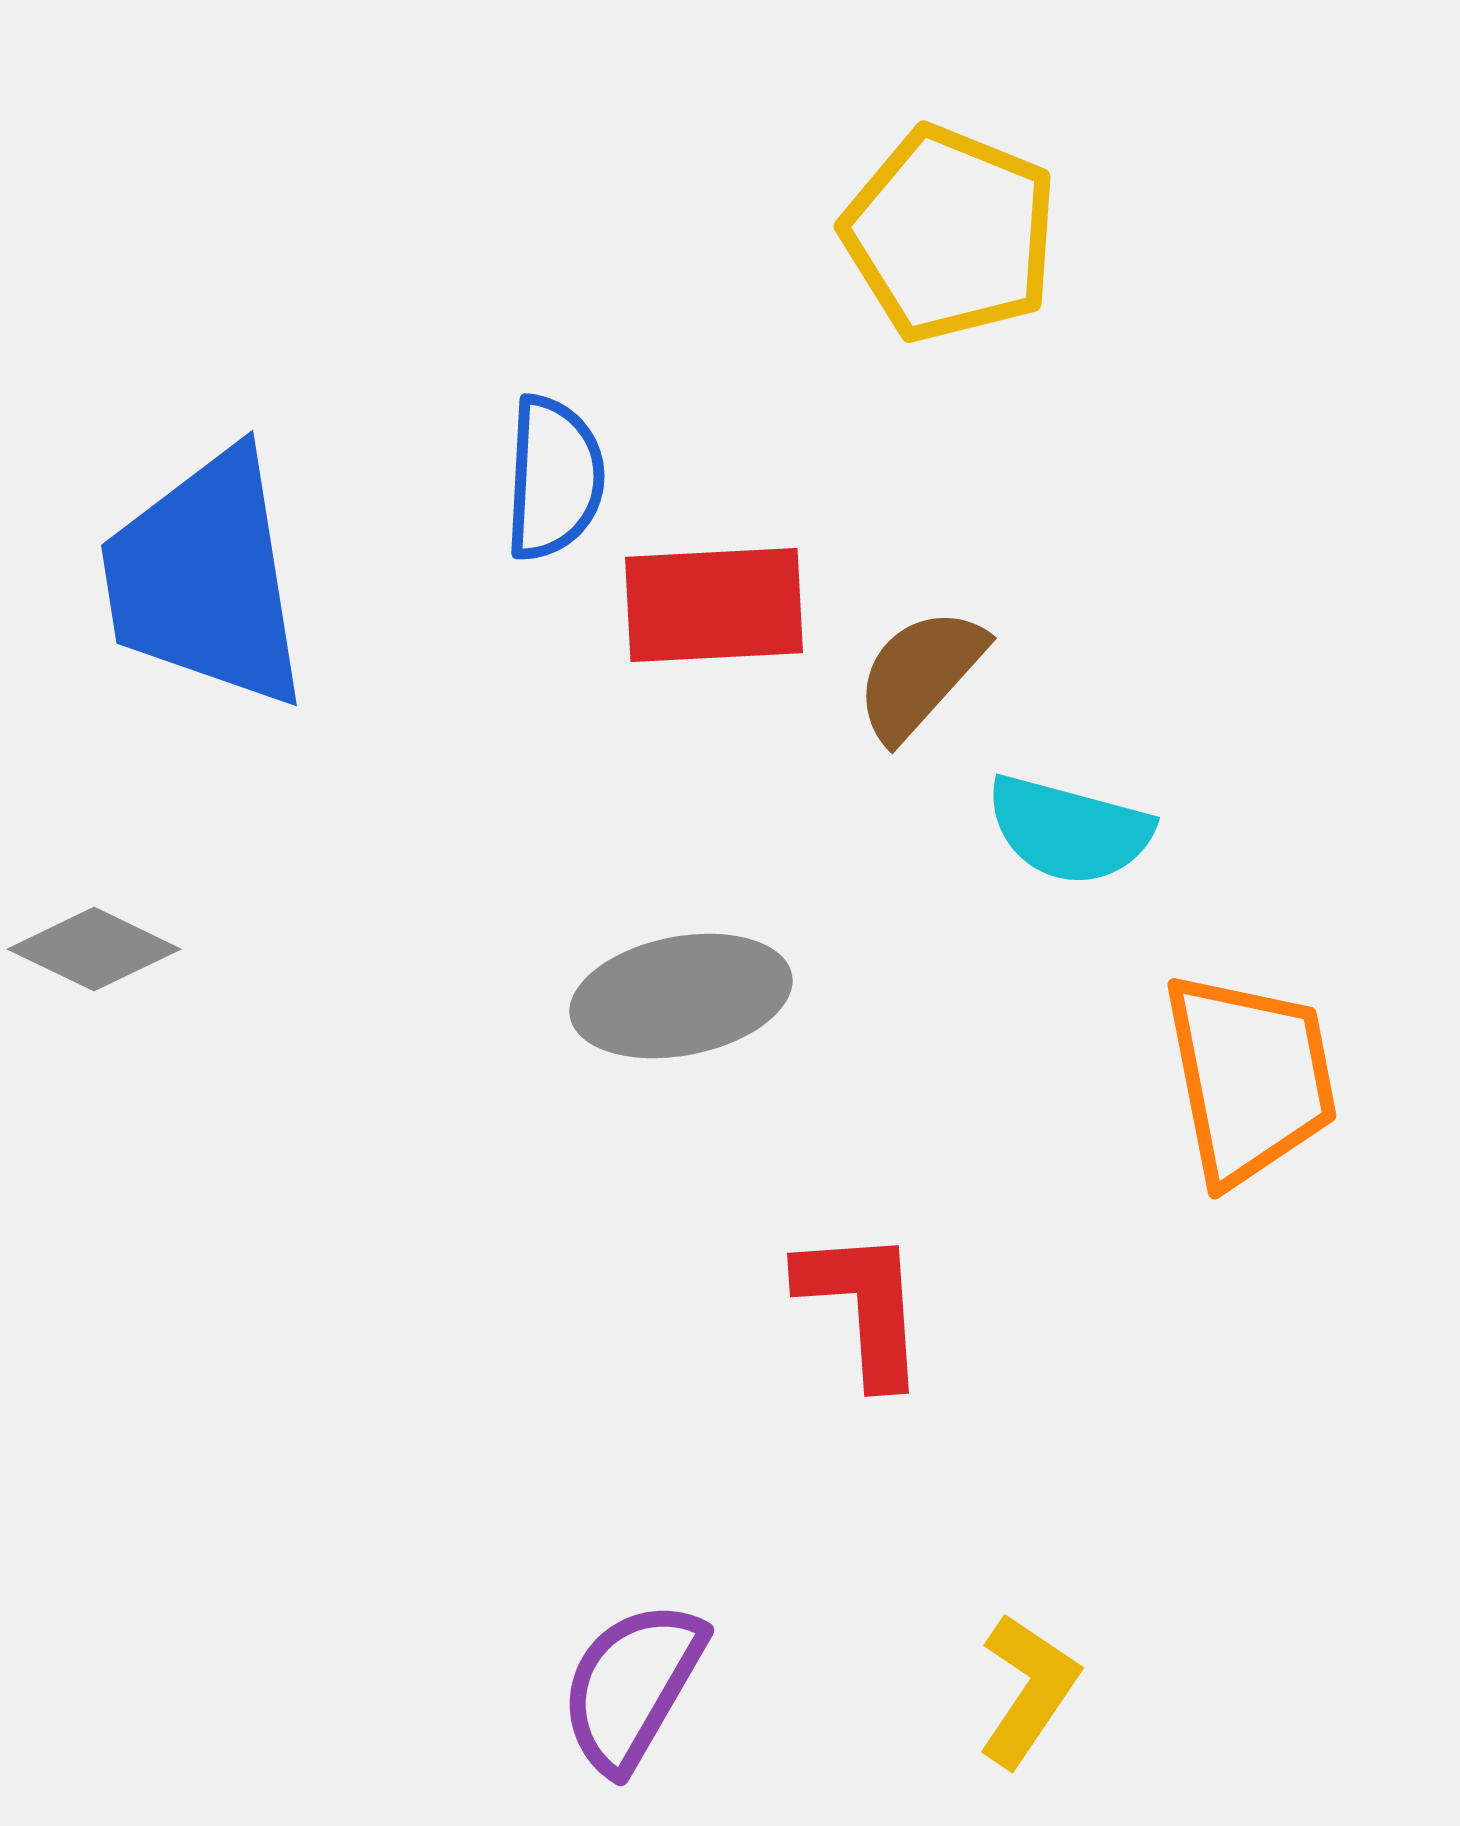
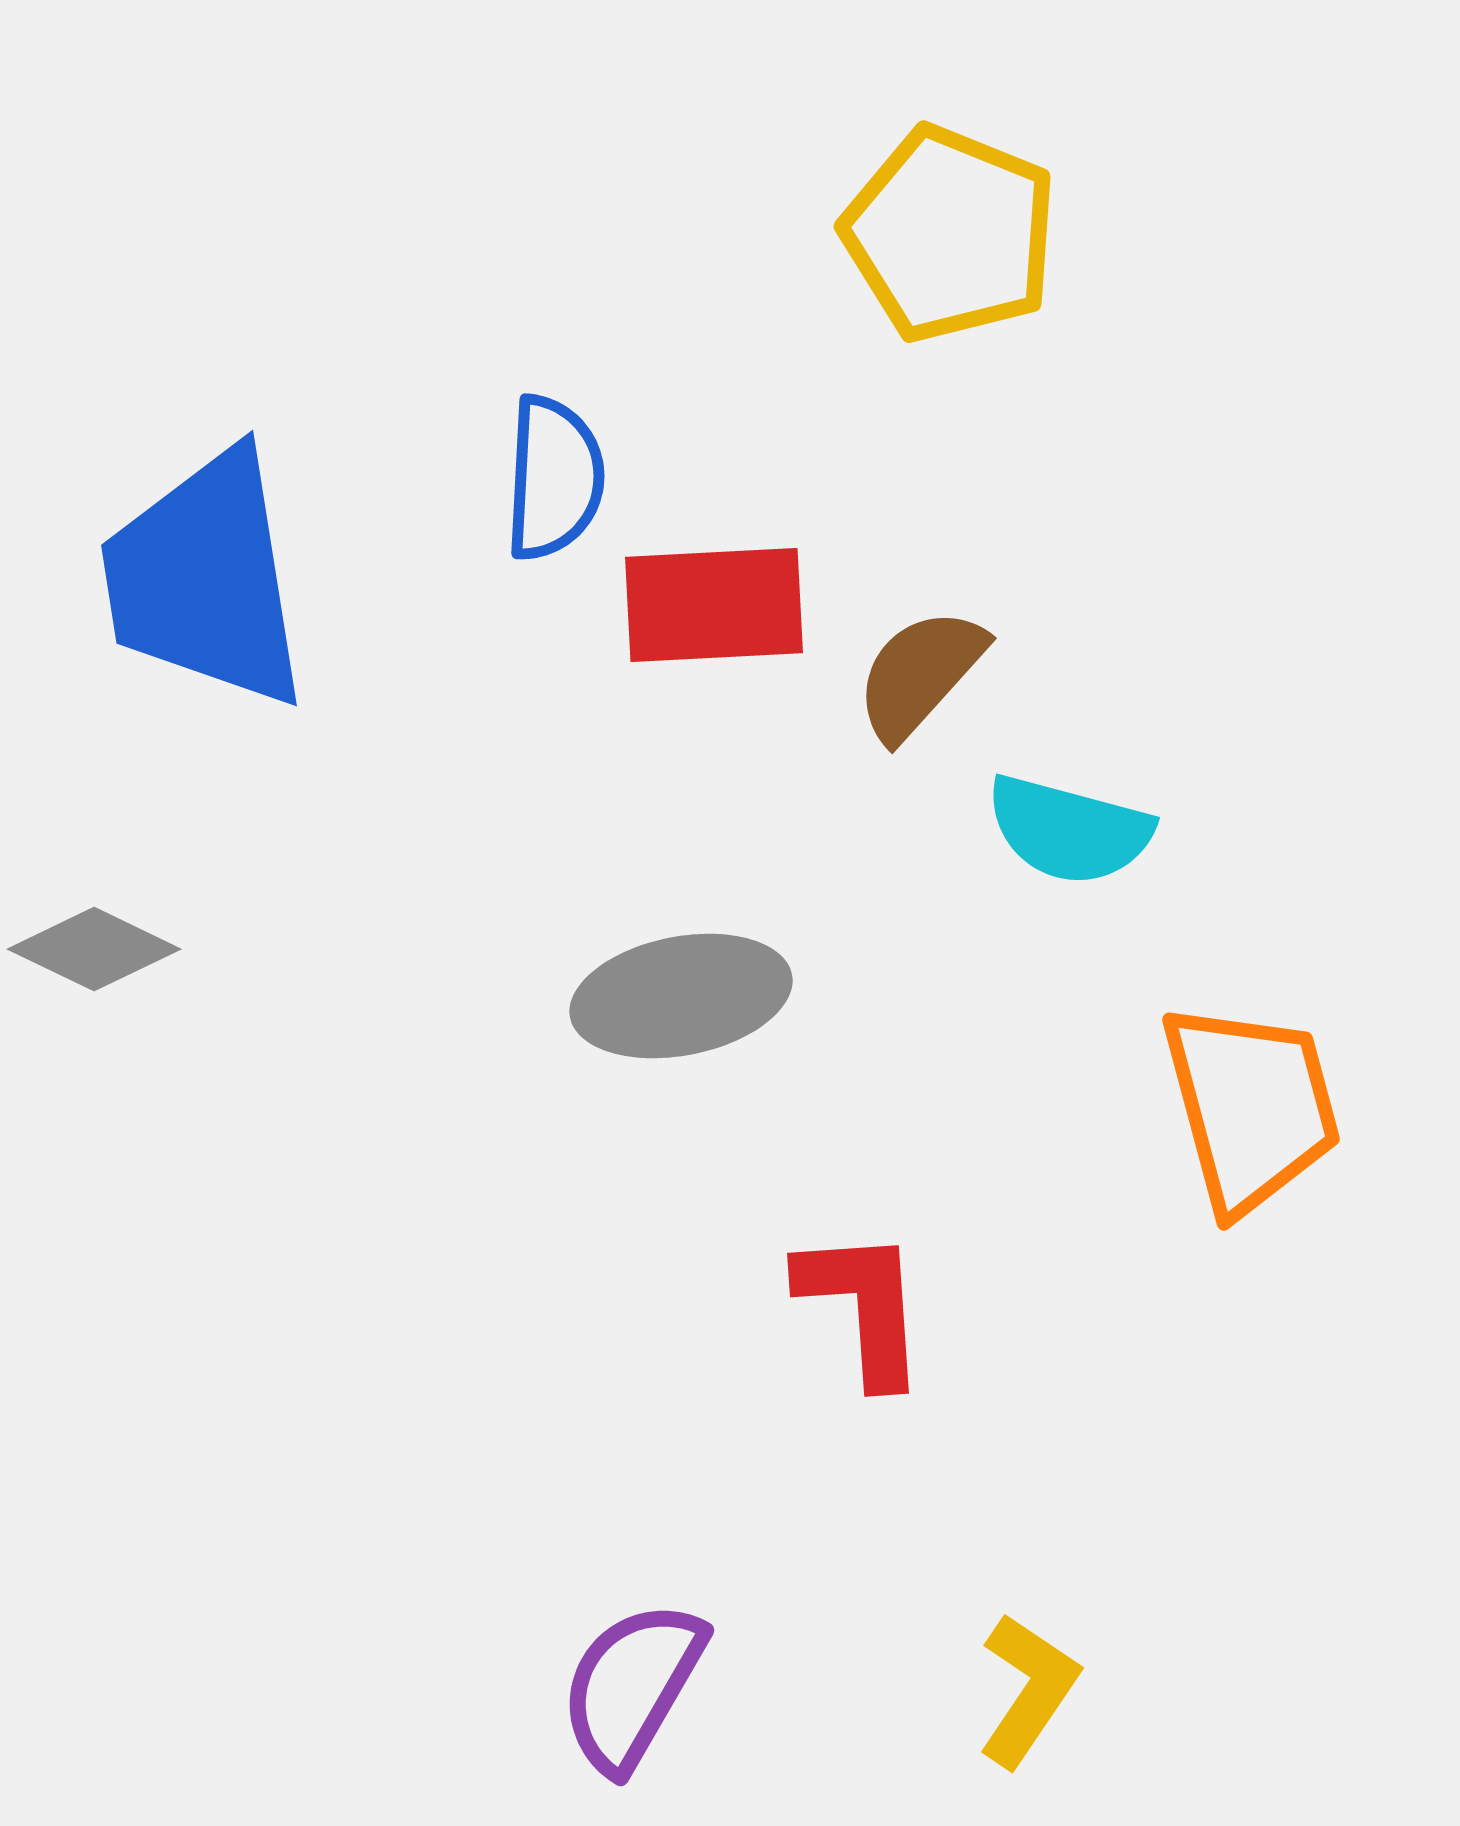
orange trapezoid: moved 1 px right, 29 px down; rotated 4 degrees counterclockwise
